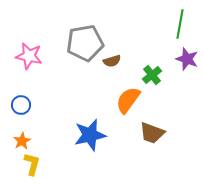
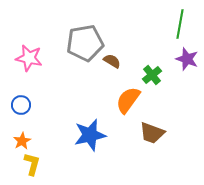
pink star: moved 2 px down
brown semicircle: rotated 132 degrees counterclockwise
